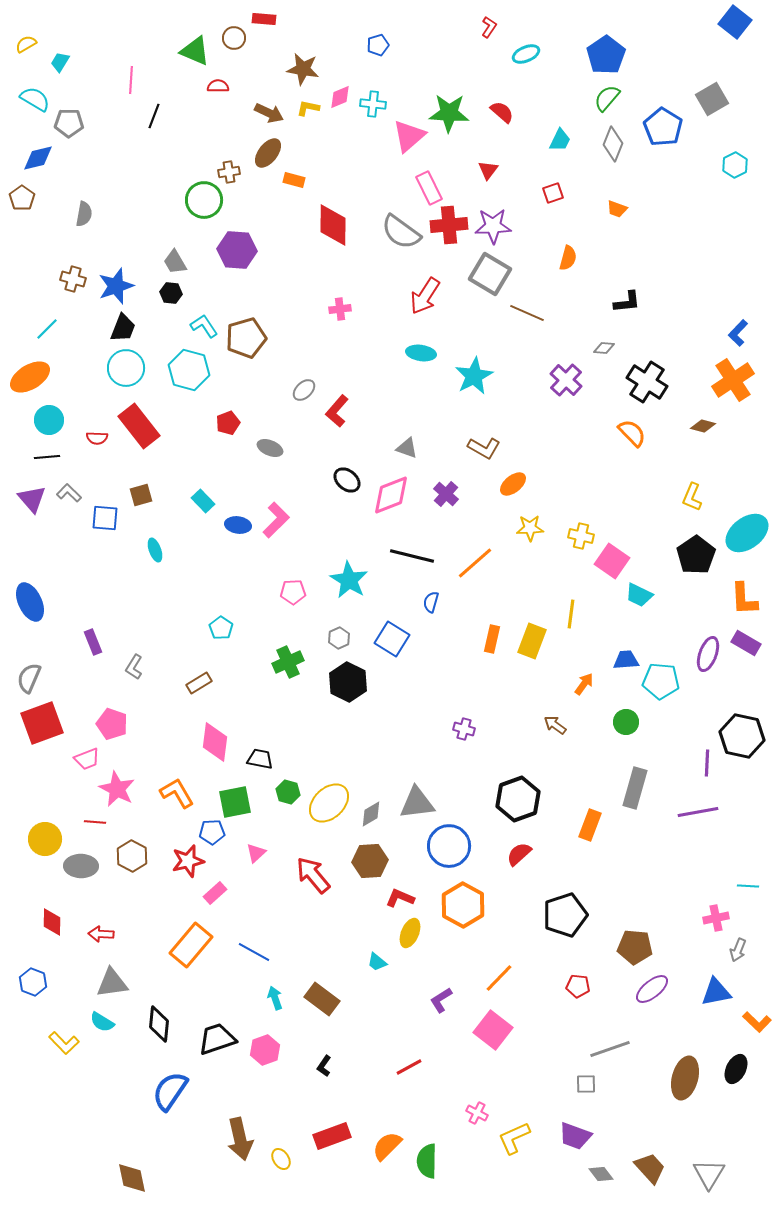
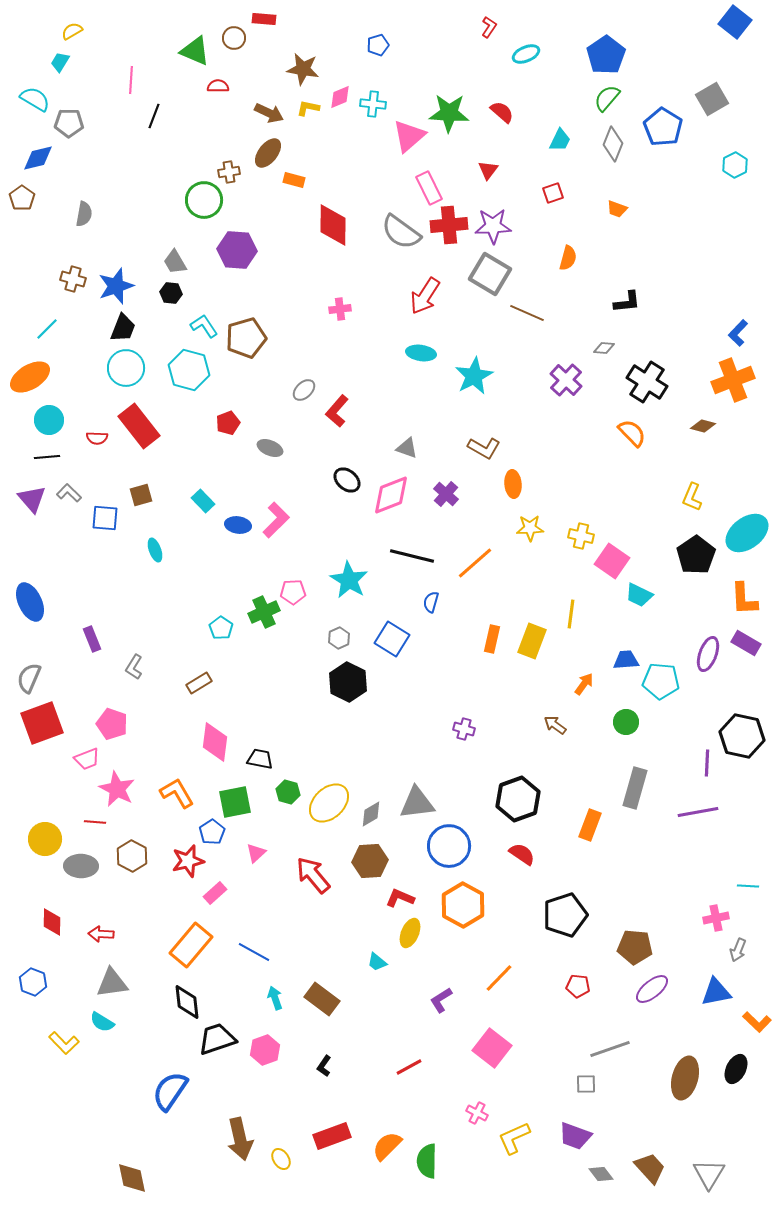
yellow semicircle at (26, 44): moved 46 px right, 13 px up
orange cross at (733, 380): rotated 12 degrees clockwise
orange ellipse at (513, 484): rotated 56 degrees counterclockwise
purple rectangle at (93, 642): moved 1 px left, 3 px up
green cross at (288, 662): moved 24 px left, 50 px up
blue pentagon at (212, 832): rotated 30 degrees counterclockwise
red semicircle at (519, 854): moved 3 px right; rotated 76 degrees clockwise
black diamond at (159, 1024): moved 28 px right, 22 px up; rotated 12 degrees counterclockwise
pink square at (493, 1030): moved 1 px left, 18 px down
